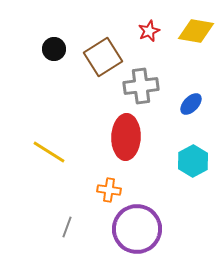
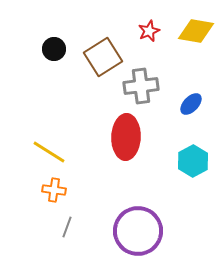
orange cross: moved 55 px left
purple circle: moved 1 px right, 2 px down
